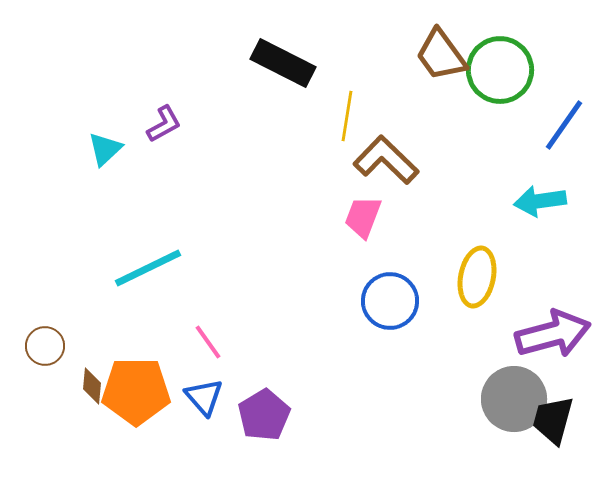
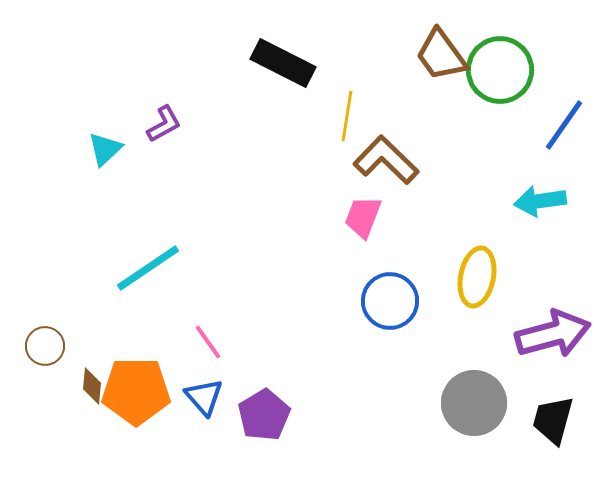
cyan line: rotated 8 degrees counterclockwise
gray circle: moved 40 px left, 4 px down
